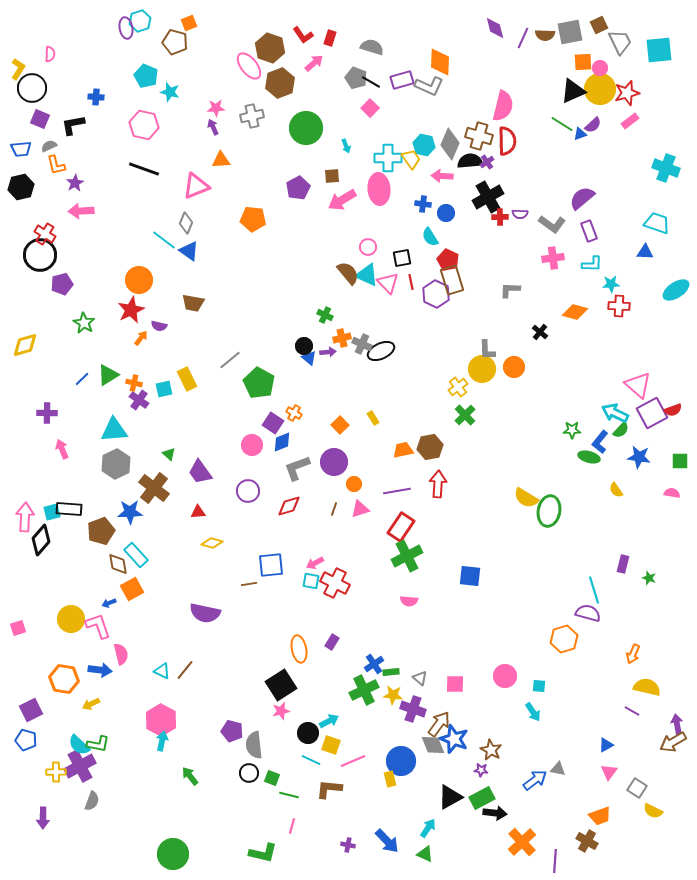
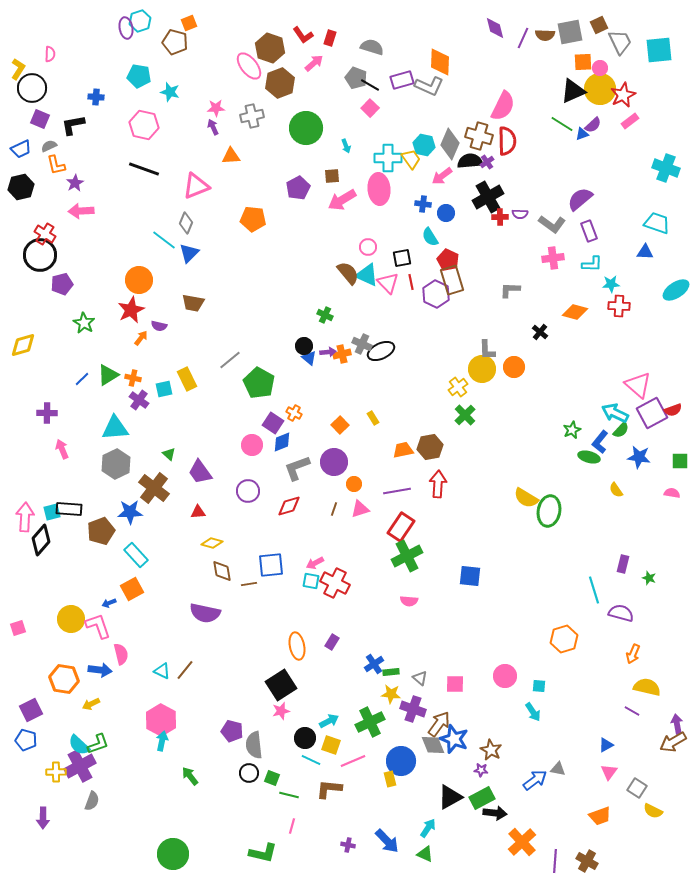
cyan pentagon at (146, 76): moved 7 px left; rotated 15 degrees counterclockwise
black line at (371, 82): moved 1 px left, 3 px down
red star at (627, 93): moved 4 px left, 2 px down; rotated 10 degrees counterclockwise
pink semicircle at (503, 106): rotated 12 degrees clockwise
blue triangle at (580, 134): moved 2 px right
blue trapezoid at (21, 149): rotated 20 degrees counterclockwise
orange triangle at (221, 160): moved 10 px right, 4 px up
pink arrow at (442, 176): rotated 40 degrees counterclockwise
purple semicircle at (582, 198): moved 2 px left, 1 px down
blue triangle at (189, 251): moved 2 px down; rotated 40 degrees clockwise
orange cross at (342, 338): moved 16 px down
yellow diamond at (25, 345): moved 2 px left
orange cross at (134, 383): moved 1 px left, 5 px up
cyan triangle at (114, 430): moved 1 px right, 2 px up
green star at (572, 430): rotated 24 degrees counterclockwise
brown diamond at (118, 564): moved 104 px right, 7 px down
purple semicircle at (588, 613): moved 33 px right
orange ellipse at (299, 649): moved 2 px left, 3 px up
green cross at (364, 690): moved 6 px right, 32 px down
yellow star at (393, 695): moved 2 px left, 1 px up
black circle at (308, 733): moved 3 px left, 5 px down
green L-shape at (98, 744): rotated 30 degrees counterclockwise
brown cross at (587, 841): moved 20 px down
